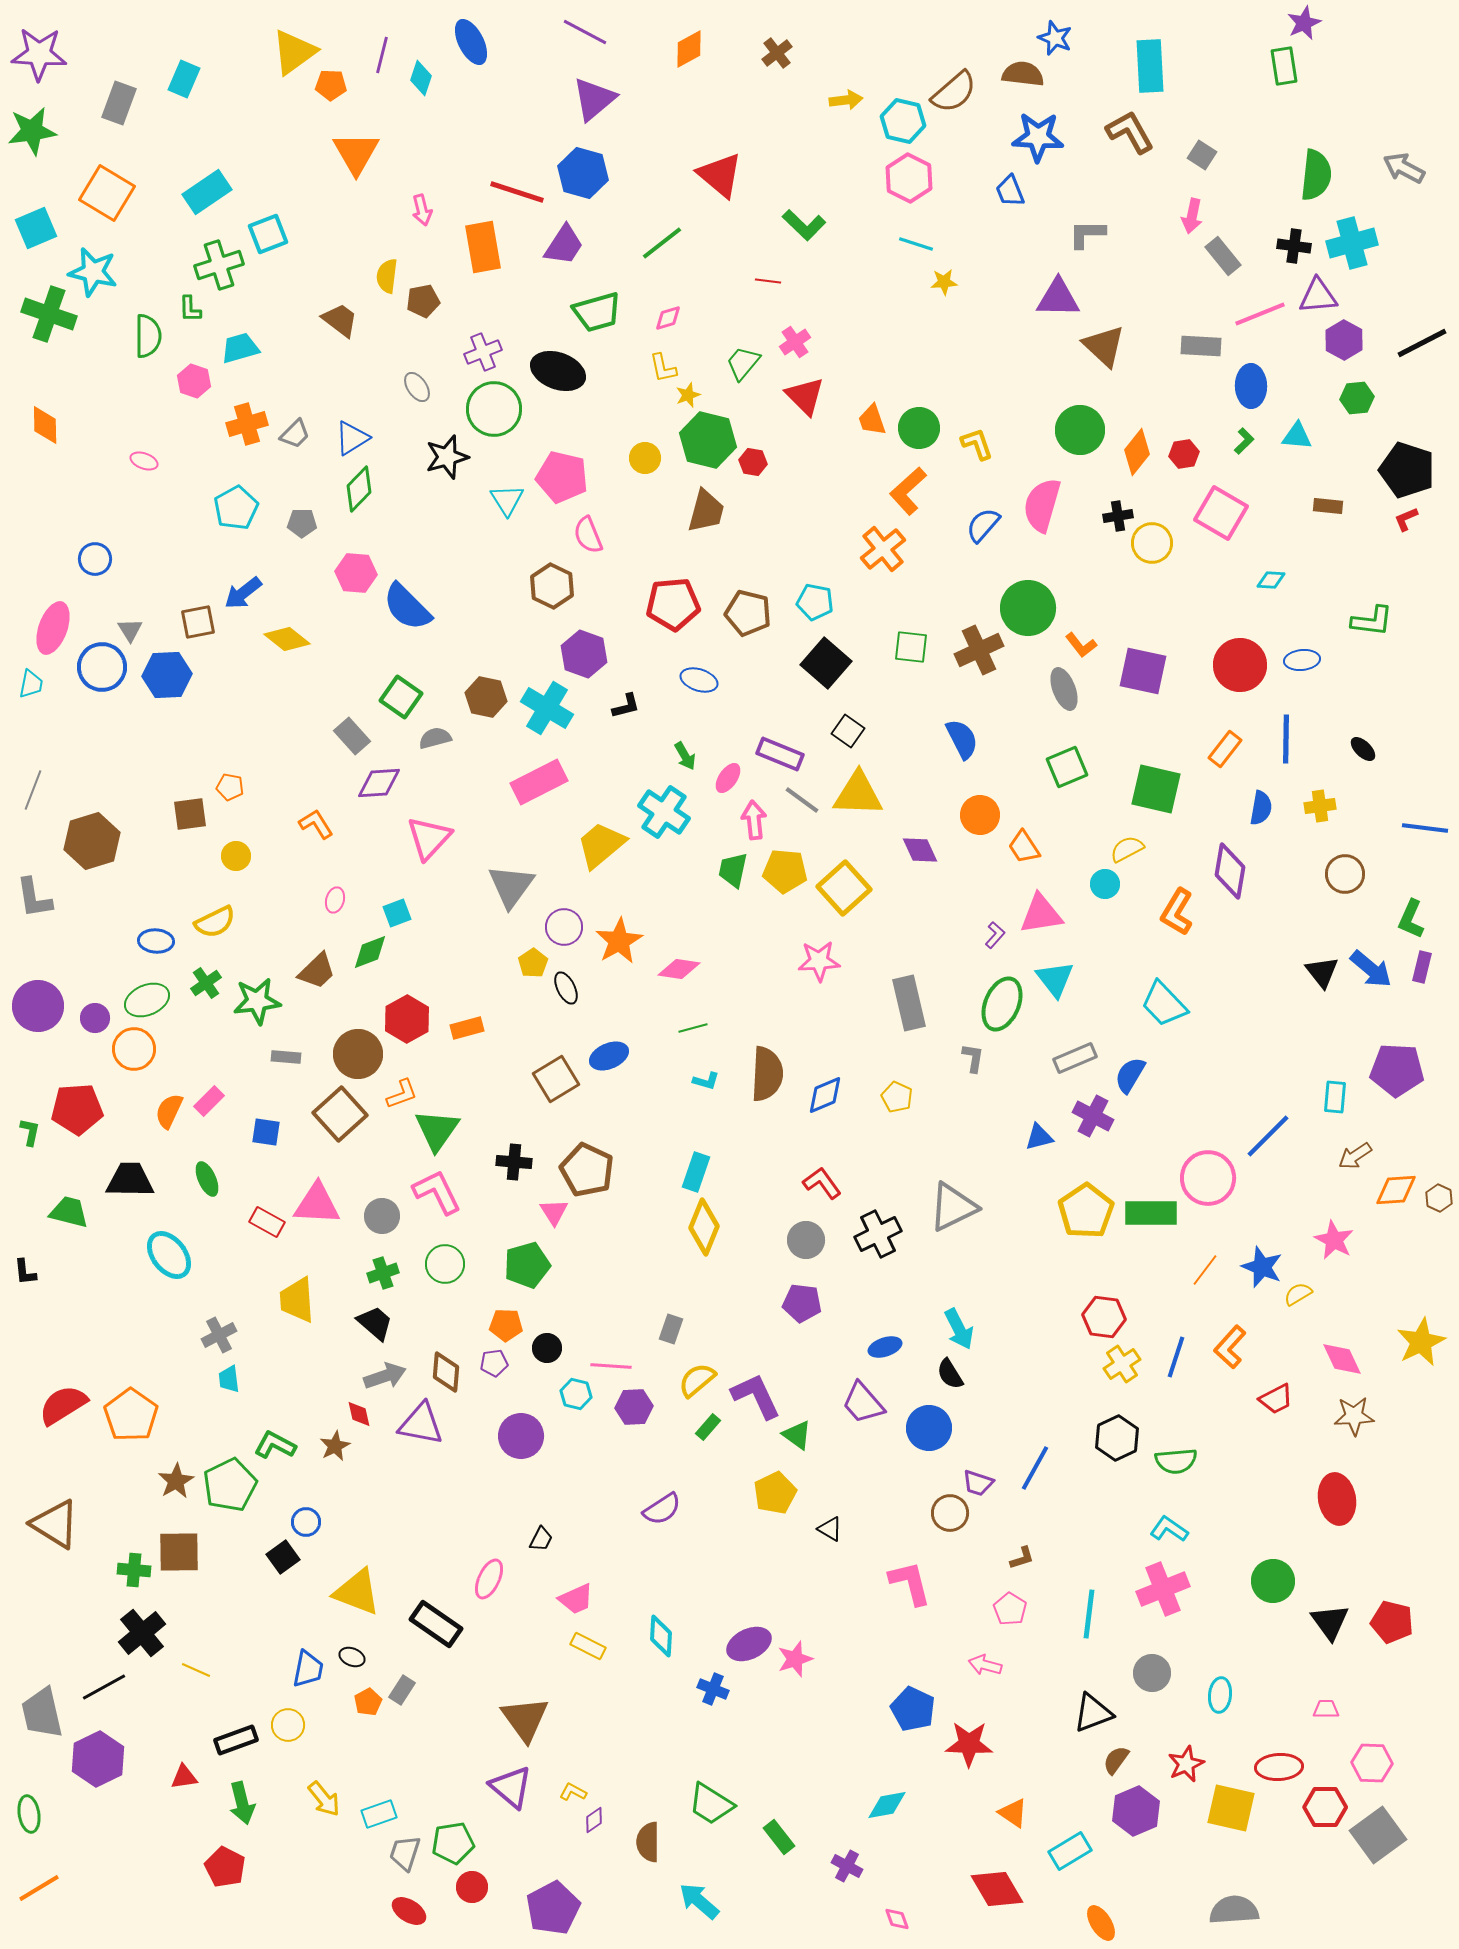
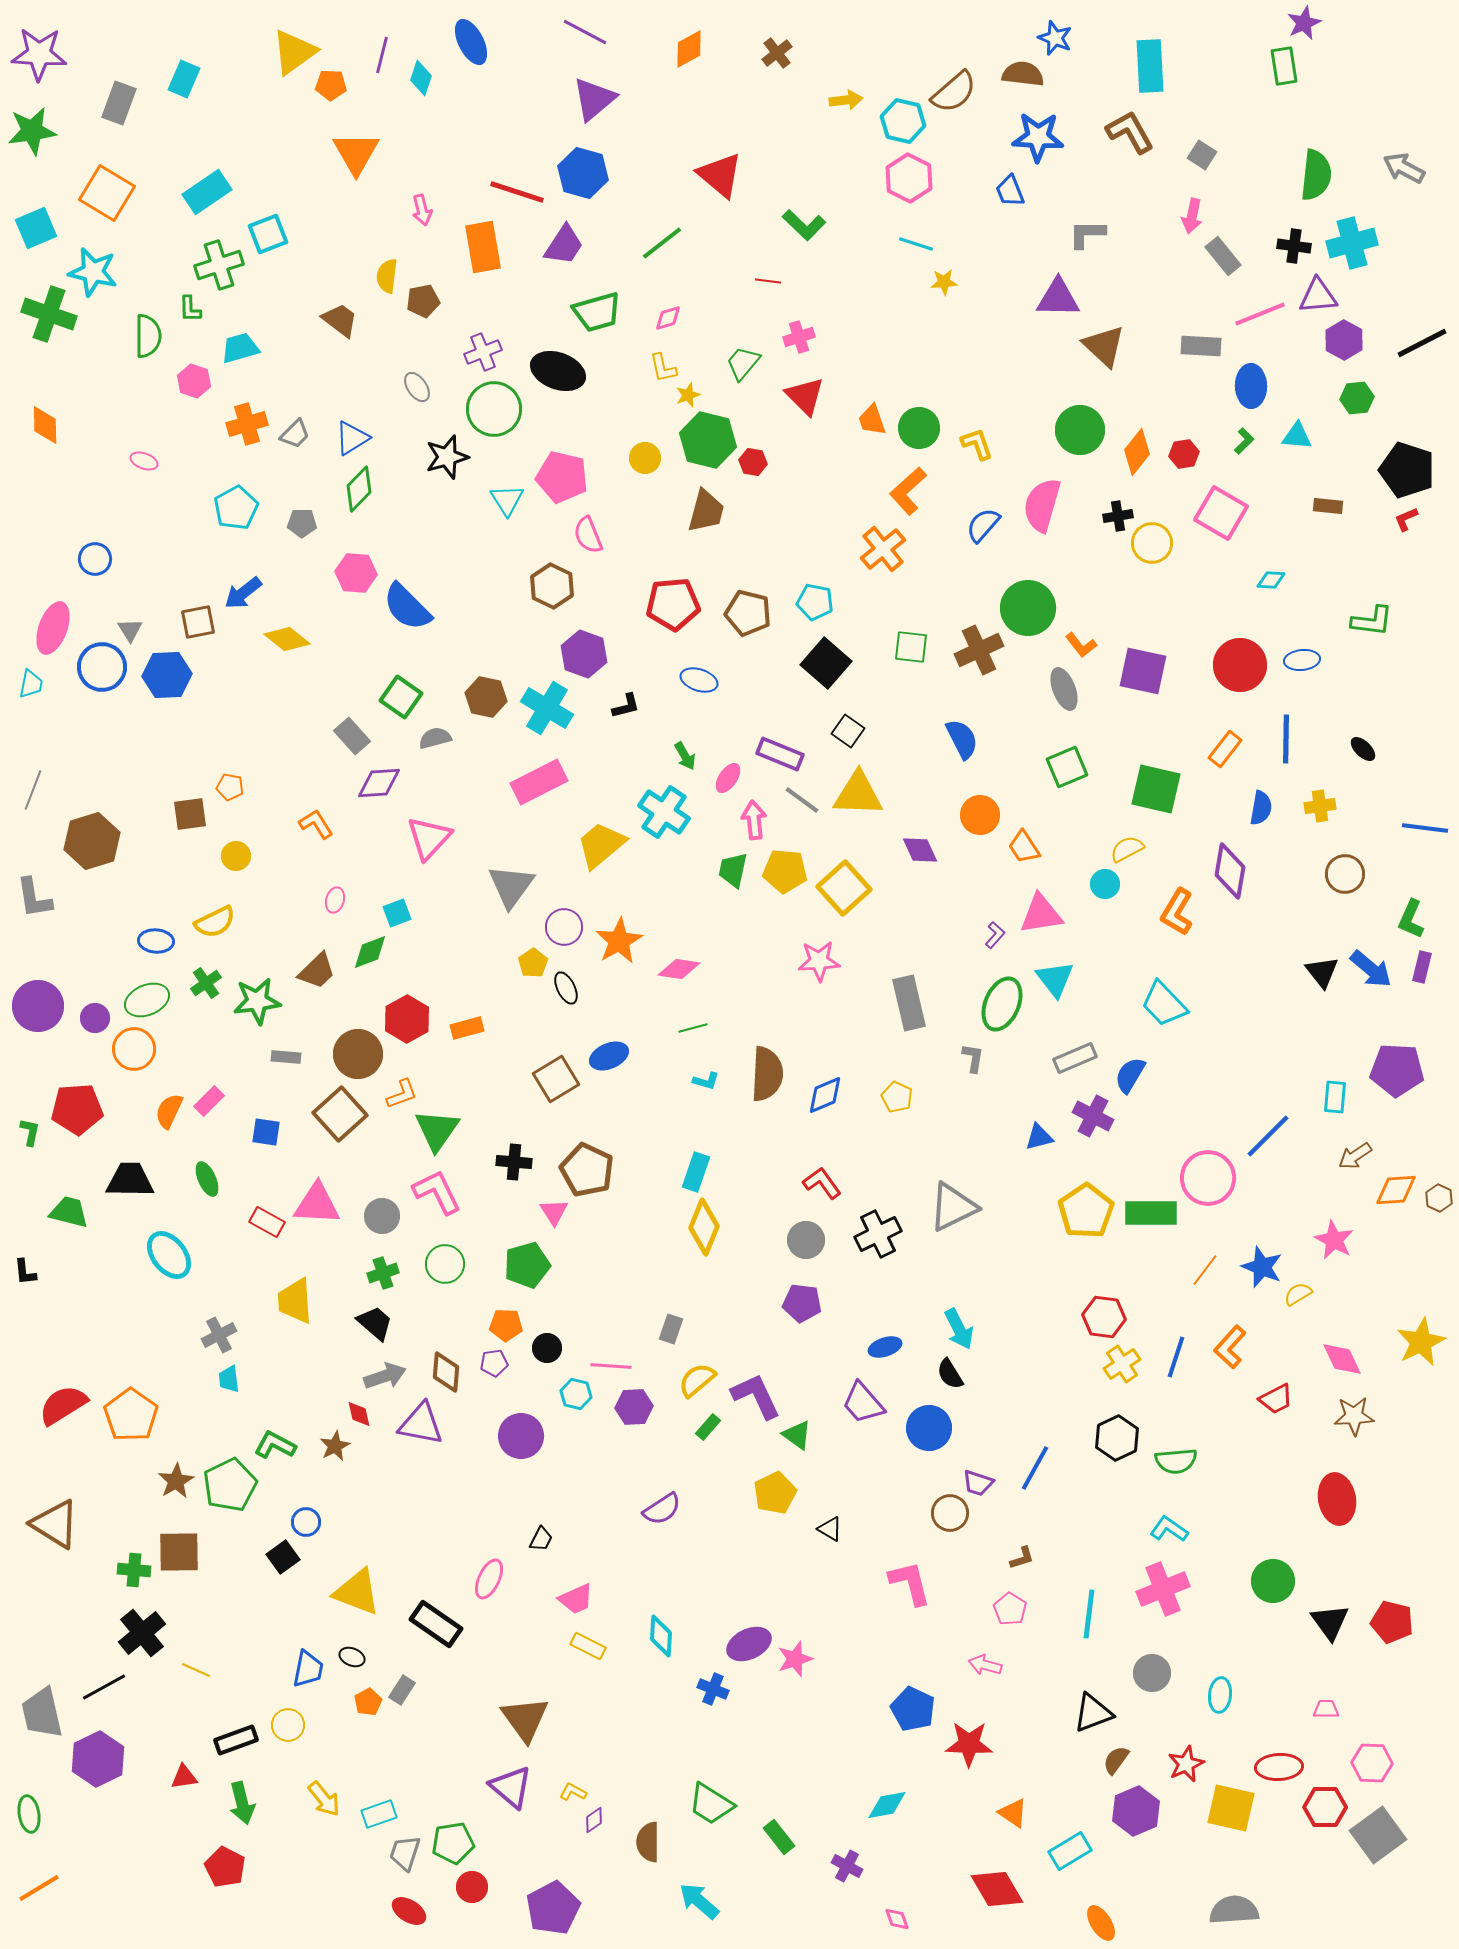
pink cross at (795, 342): moved 4 px right, 5 px up; rotated 16 degrees clockwise
yellow trapezoid at (297, 1300): moved 2 px left, 1 px down
